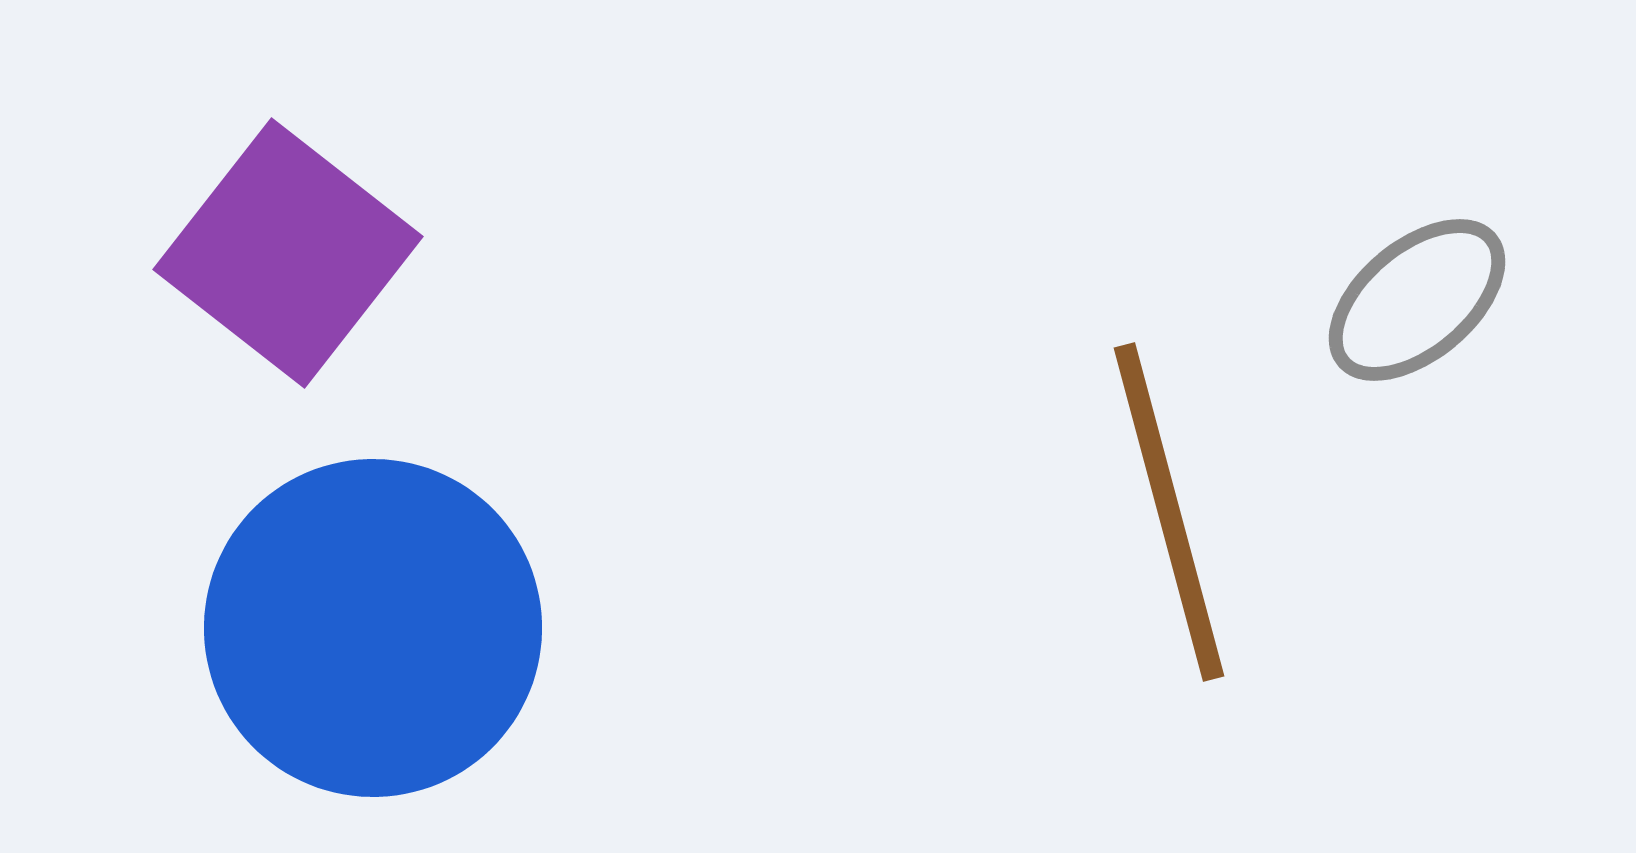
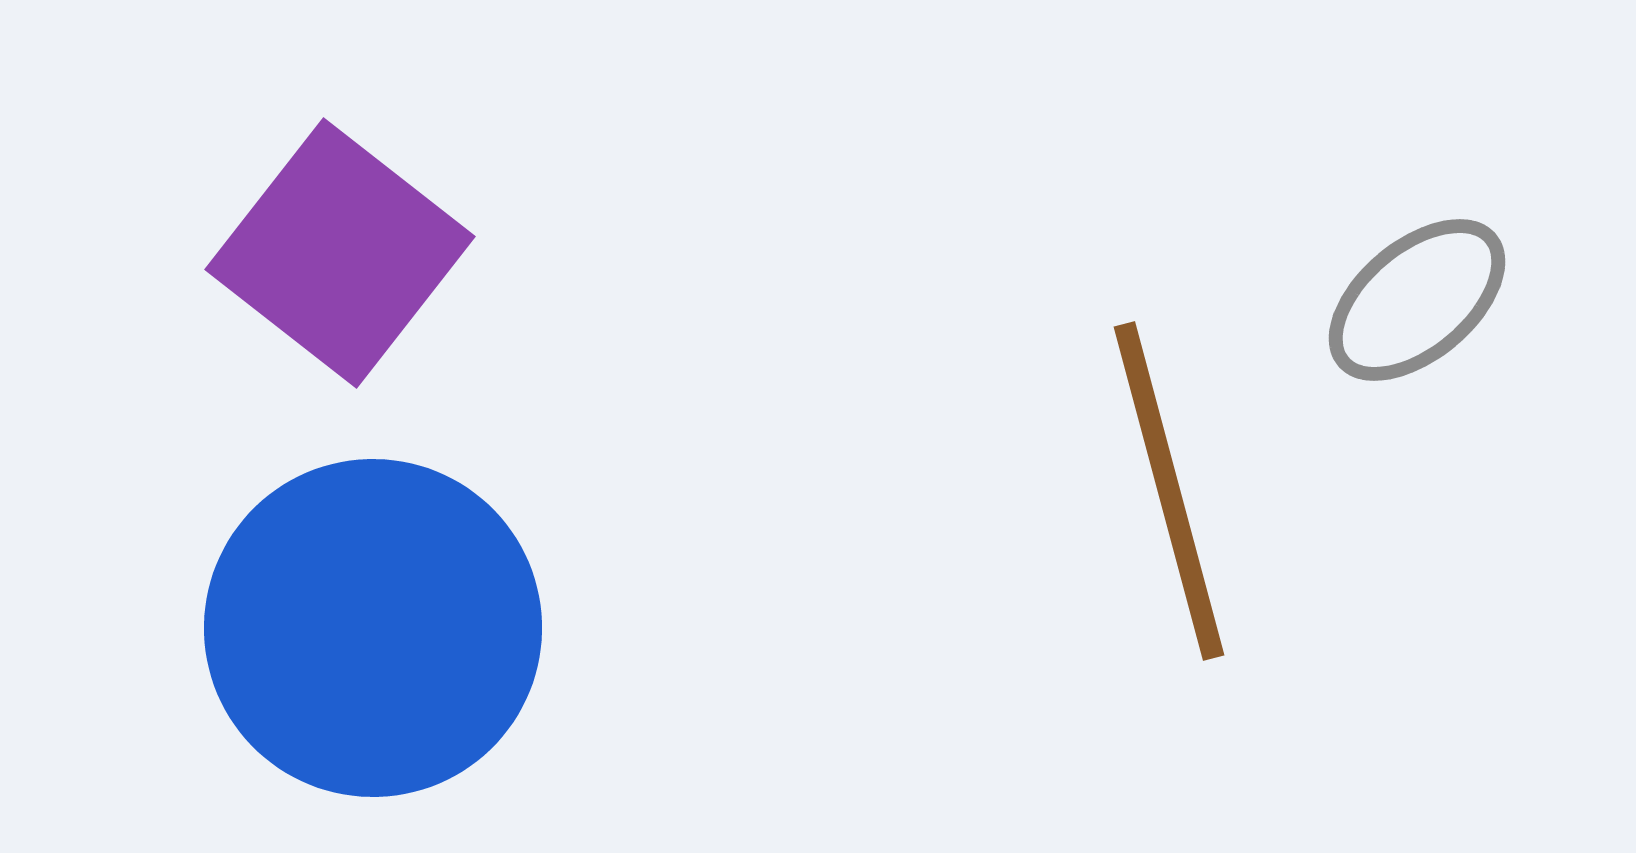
purple square: moved 52 px right
brown line: moved 21 px up
